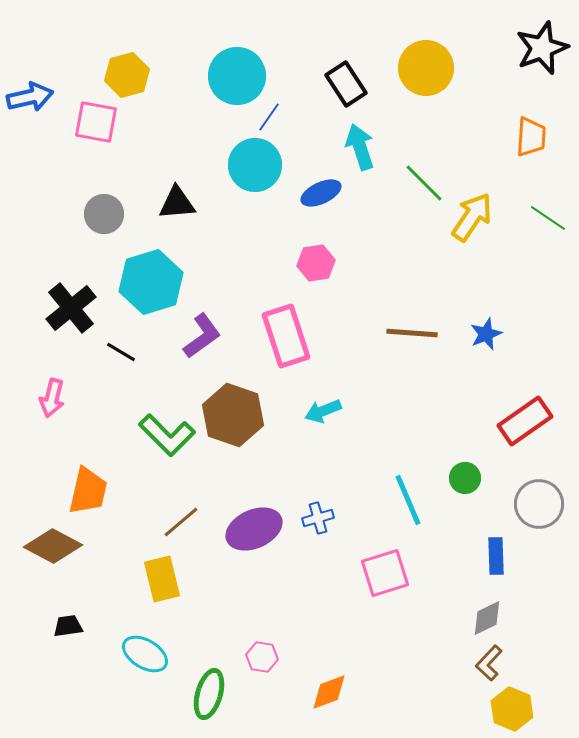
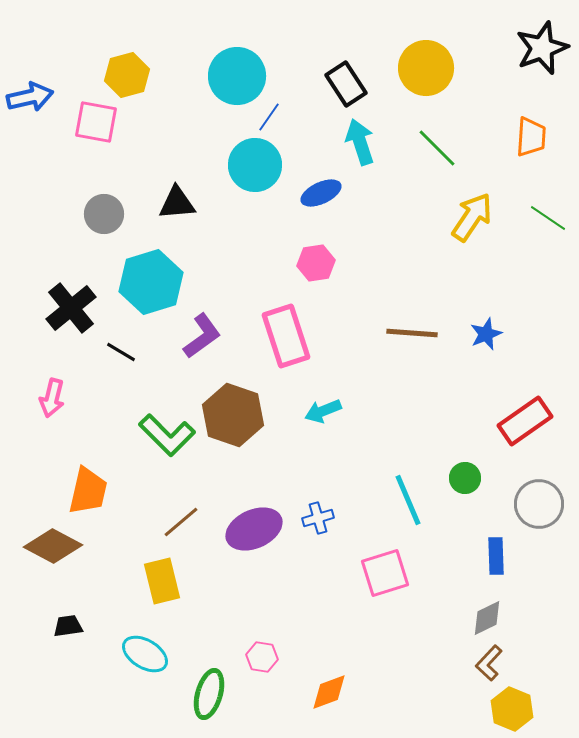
cyan arrow at (360, 147): moved 5 px up
green line at (424, 183): moved 13 px right, 35 px up
yellow rectangle at (162, 579): moved 2 px down
